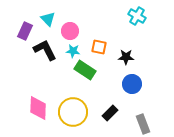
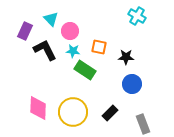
cyan triangle: moved 3 px right
